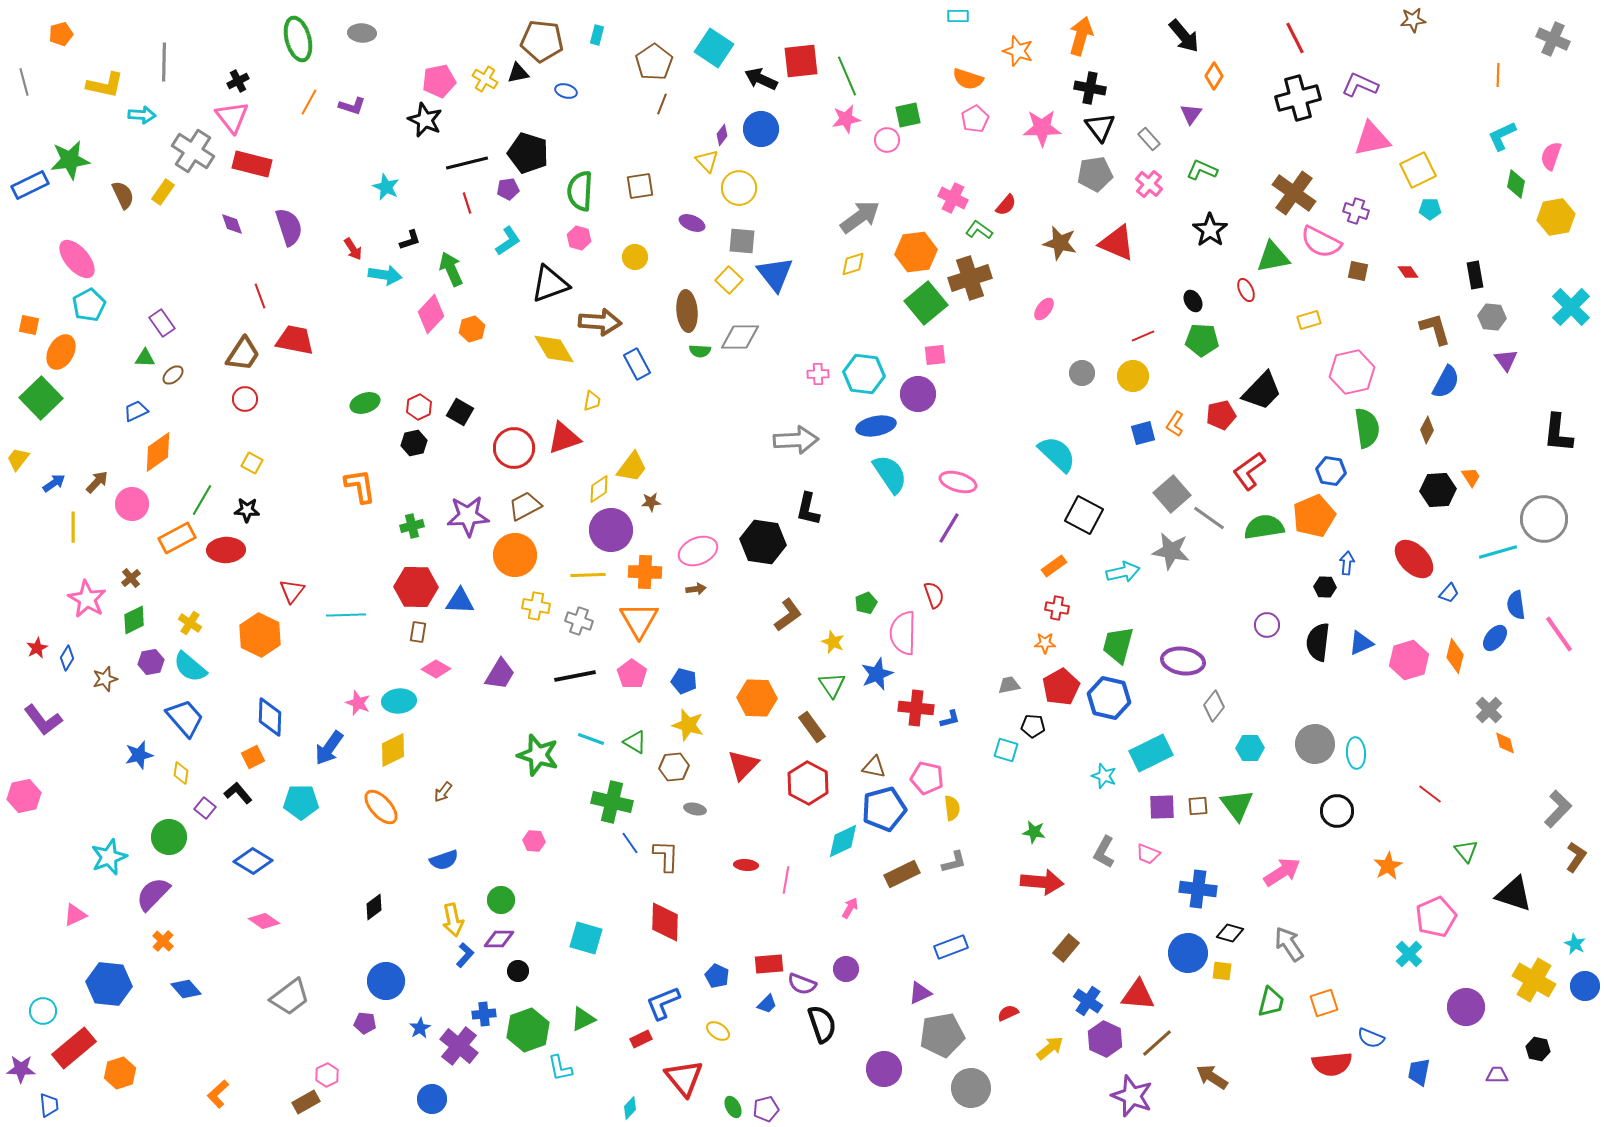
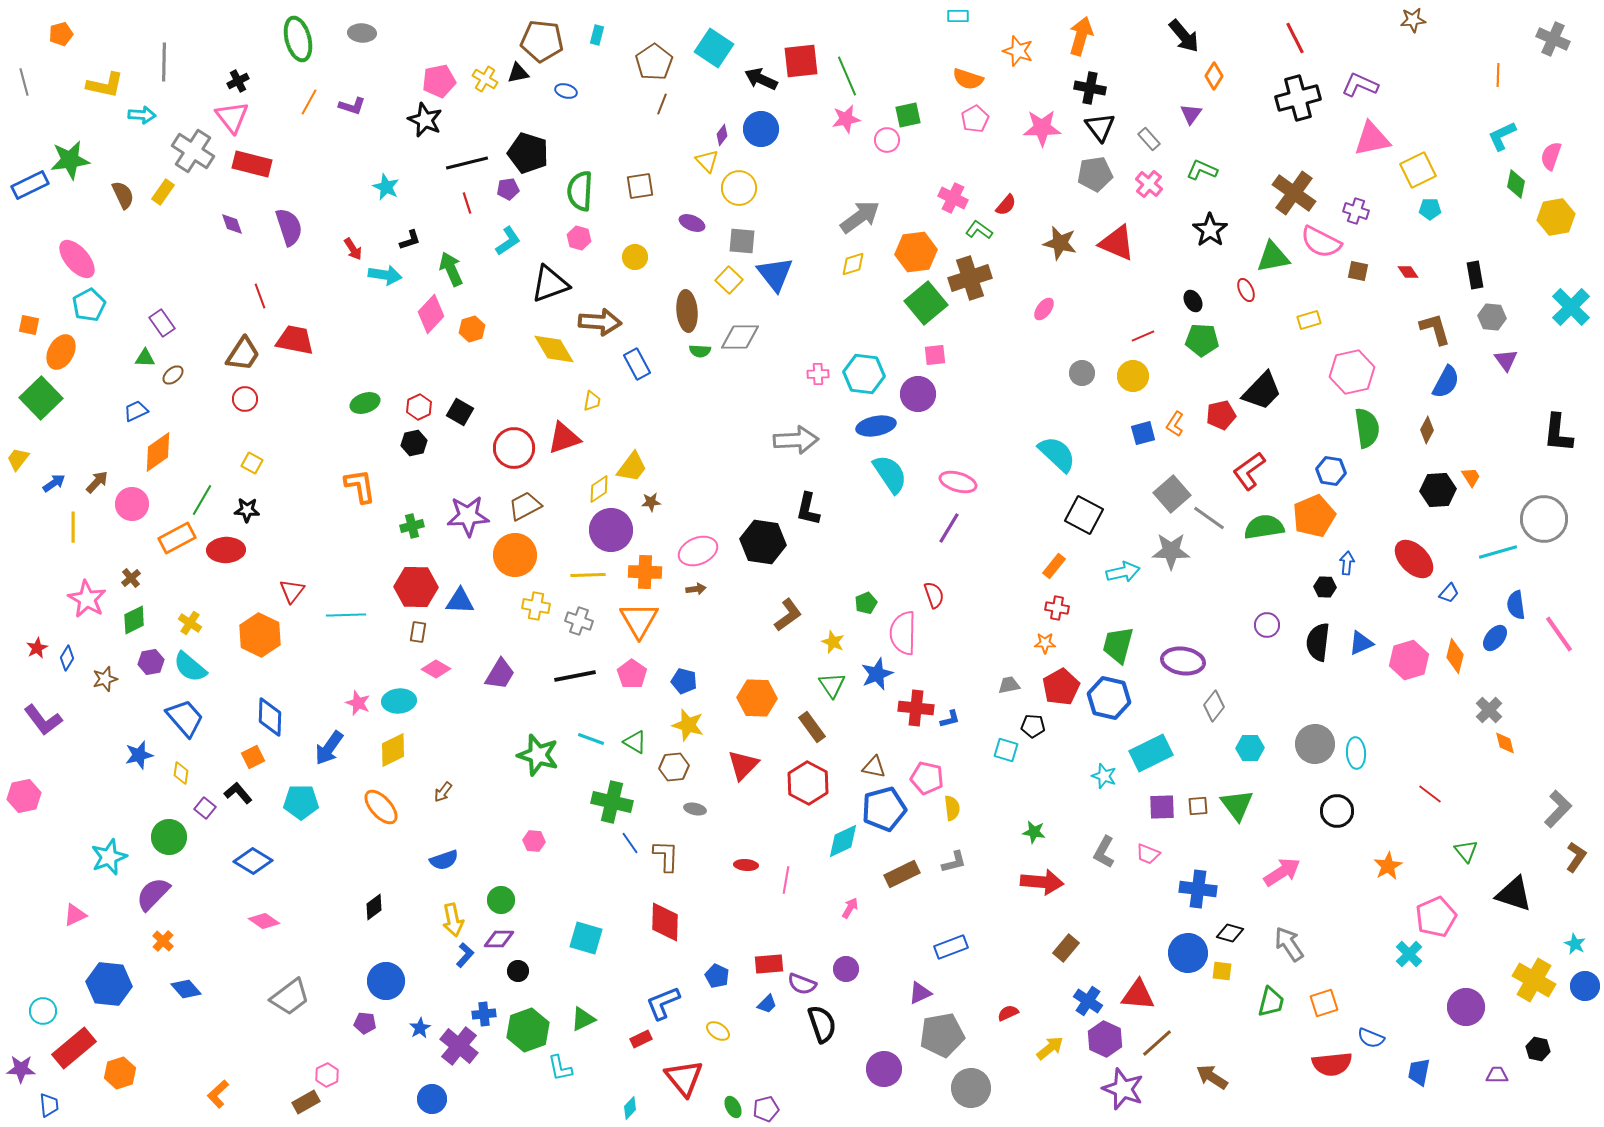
gray star at (1171, 551): rotated 9 degrees counterclockwise
orange rectangle at (1054, 566): rotated 15 degrees counterclockwise
purple star at (1132, 1096): moved 9 px left, 7 px up
